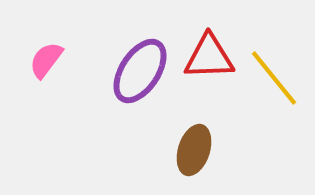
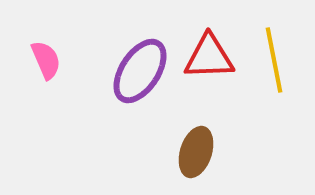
pink semicircle: rotated 120 degrees clockwise
yellow line: moved 18 px up; rotated 28 degrees clockwise
brown ellipse: moved 2 px right, 2 px down
